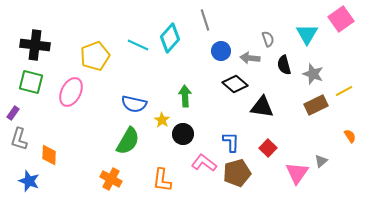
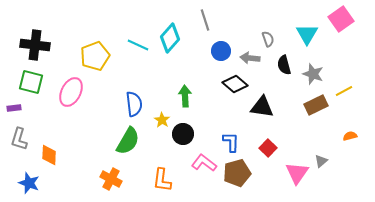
blue semicircle: rotated 110 degrees counterclockwise
purple rectangle: moved 1 px right, 5 px up; rotated 48 degrees clockwise
orange semicircle: rotated 72 degrees counterclockwise
blue star: moved 2 px down
